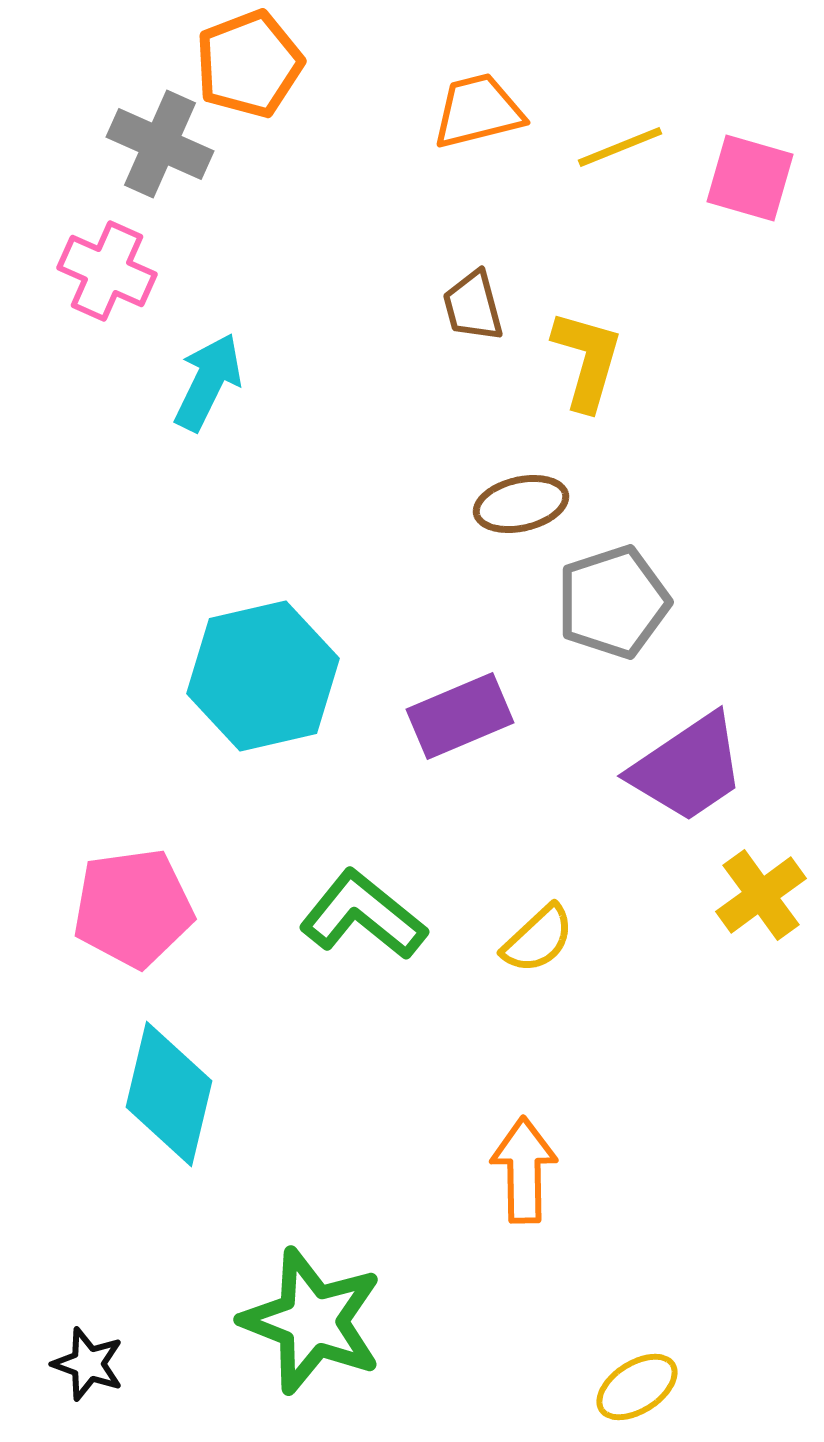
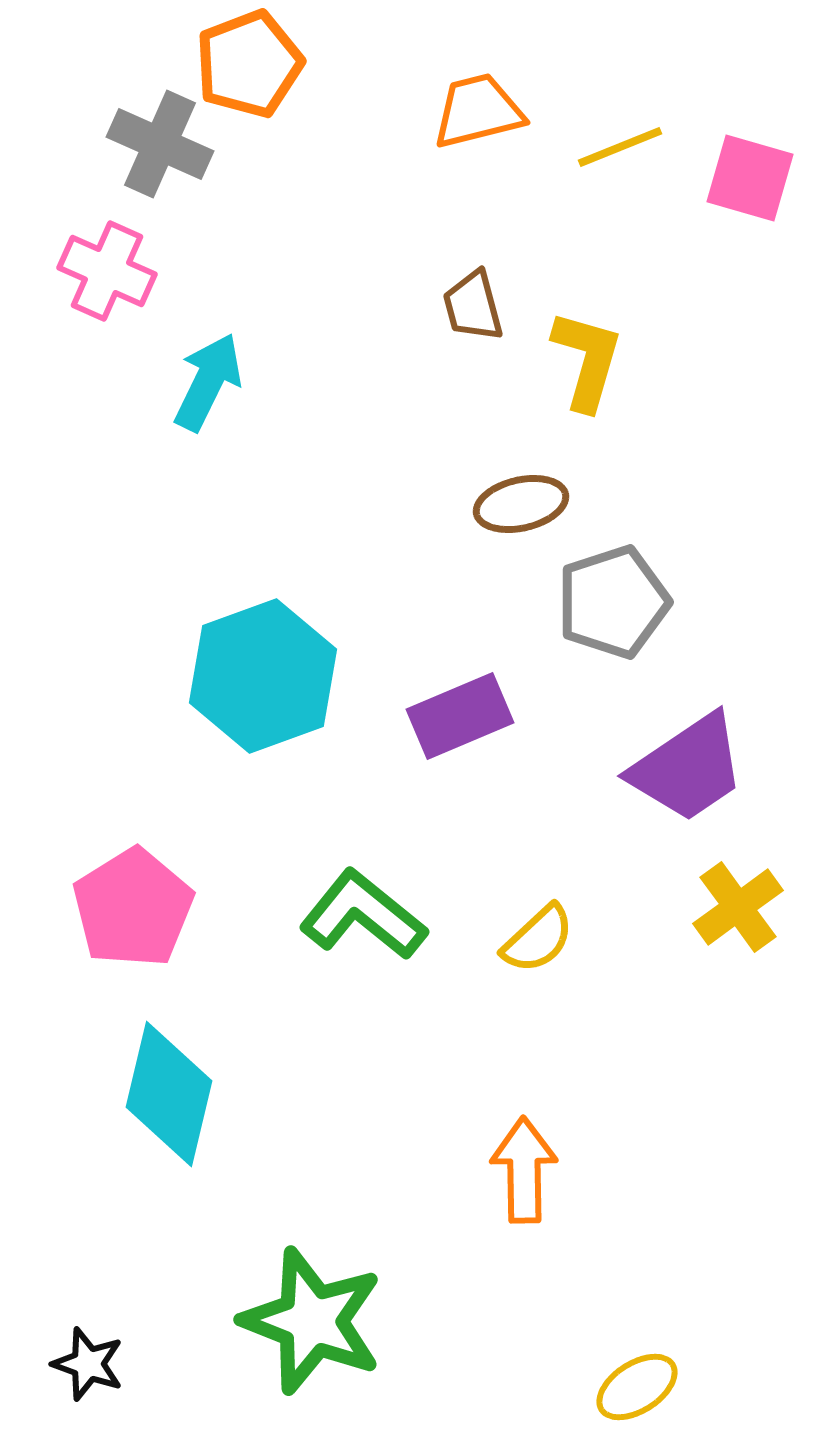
cyan hexagon: rotated 7 degrees counterclockwise
yellow cross: moved 23 px left, 12 px down
pink pentagon: rotated 24 degrees counterclockwise
